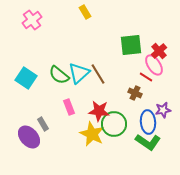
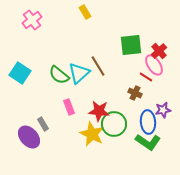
brown line: moved 8 px up
cyan square: moved 6 px left, 5 px up
